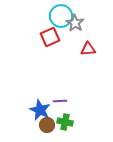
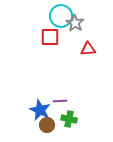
red square: rotated 24 degrees clockwise
green cross: moved 4 px right, 3 px up
